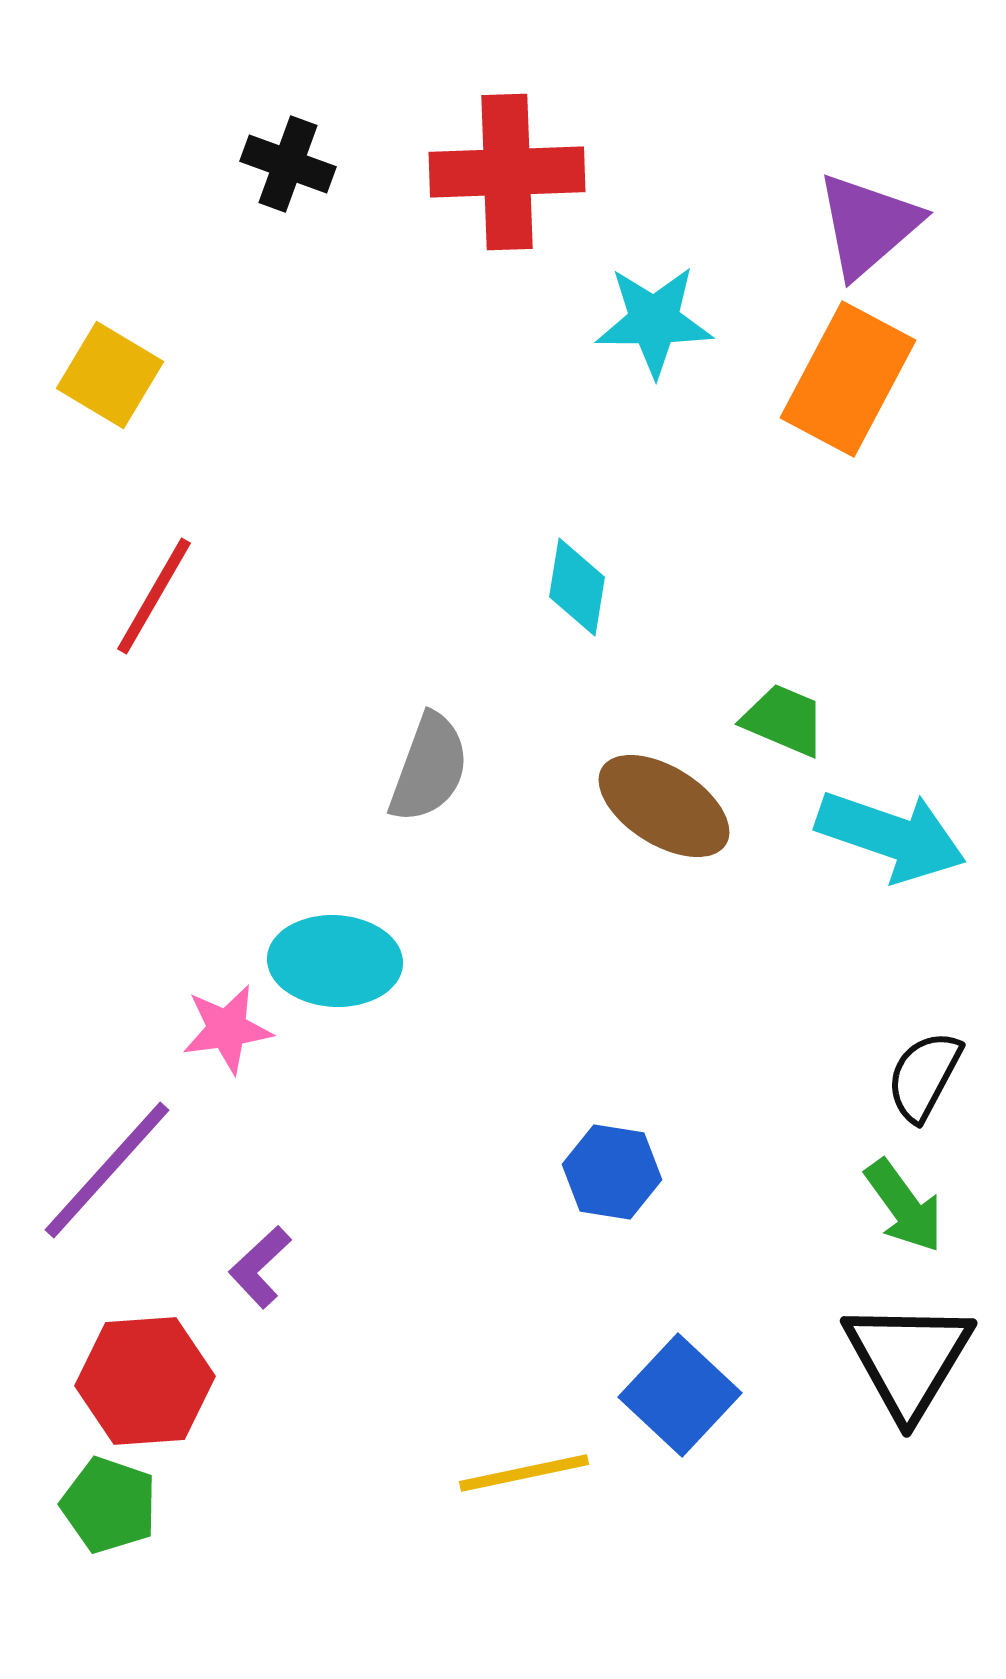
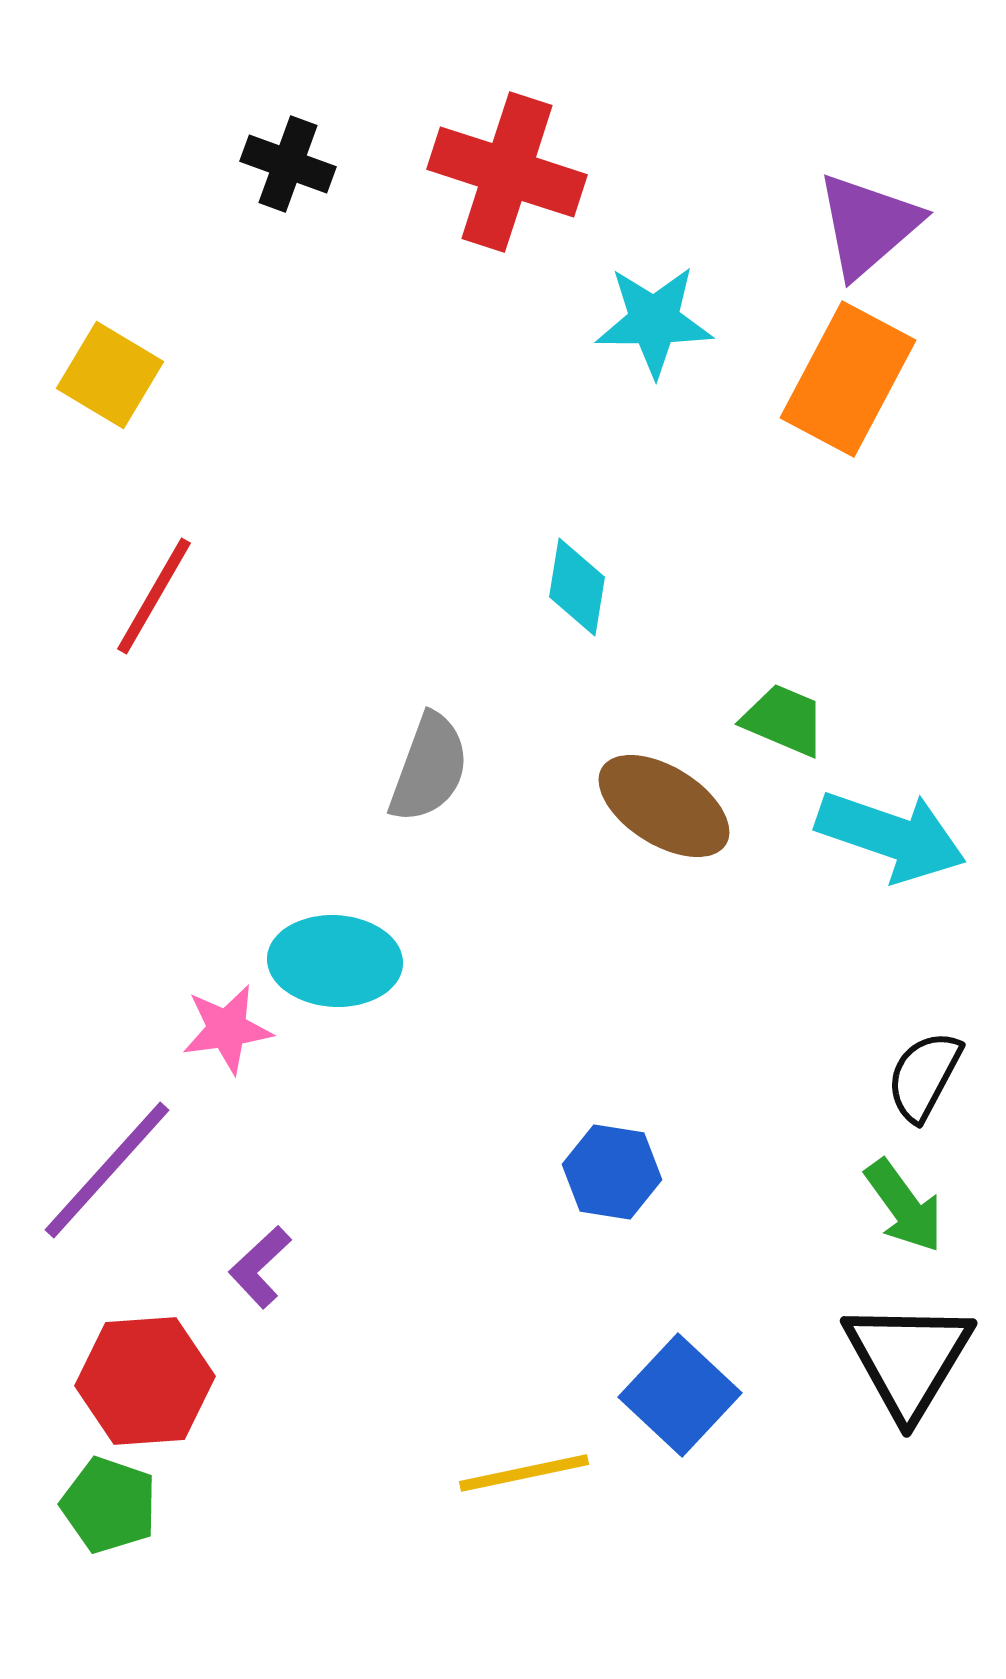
red cross: rotated 20 degrees clockwise
